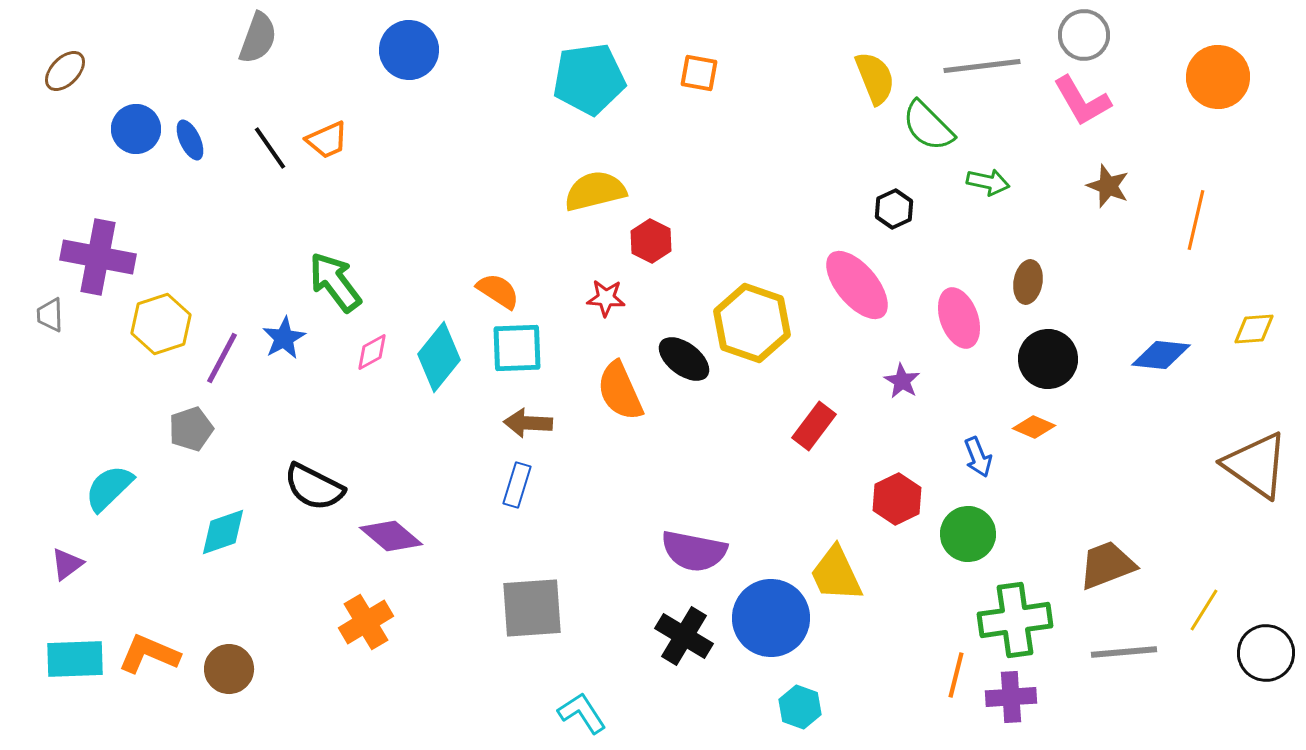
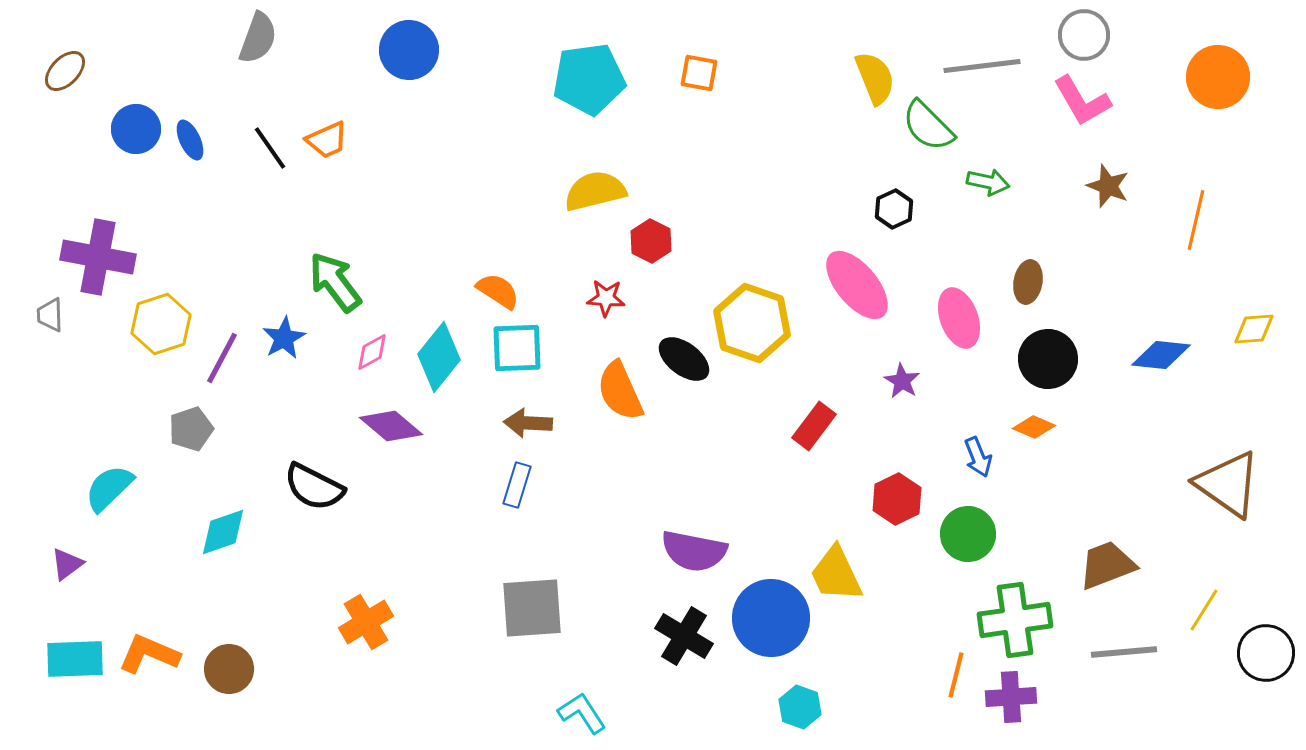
brown triangle at (1256, 465): moved 28 px left, 19 px down
purple diamond at (391, 536): moved 110 px up
